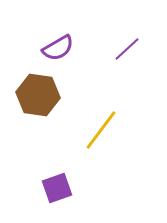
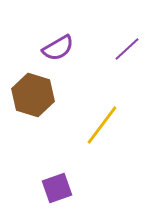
brown hexagon: moved 5 px left; rotated 9 degrees clockwise
yellow line: moved 1 px right, 5 px up
